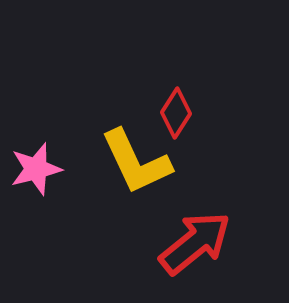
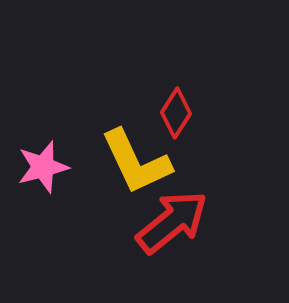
pink star: moved 7 px right, 2 px up
red arrow: moved 23 px left, 21 px up
